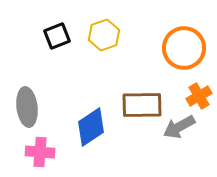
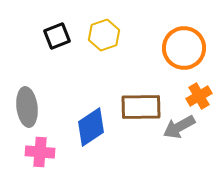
brown rectangle: moved 1 px left, 2 px down
